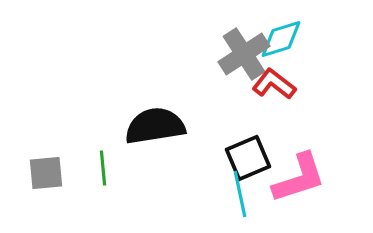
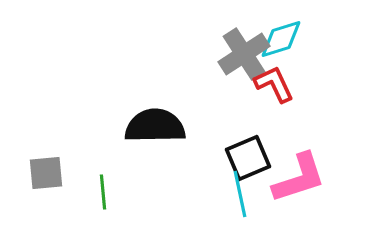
red L-shape: rotated 27 degrees clockwise
black semicircle: rotated 8 degrees clockwise
green line: moved 24 px down
